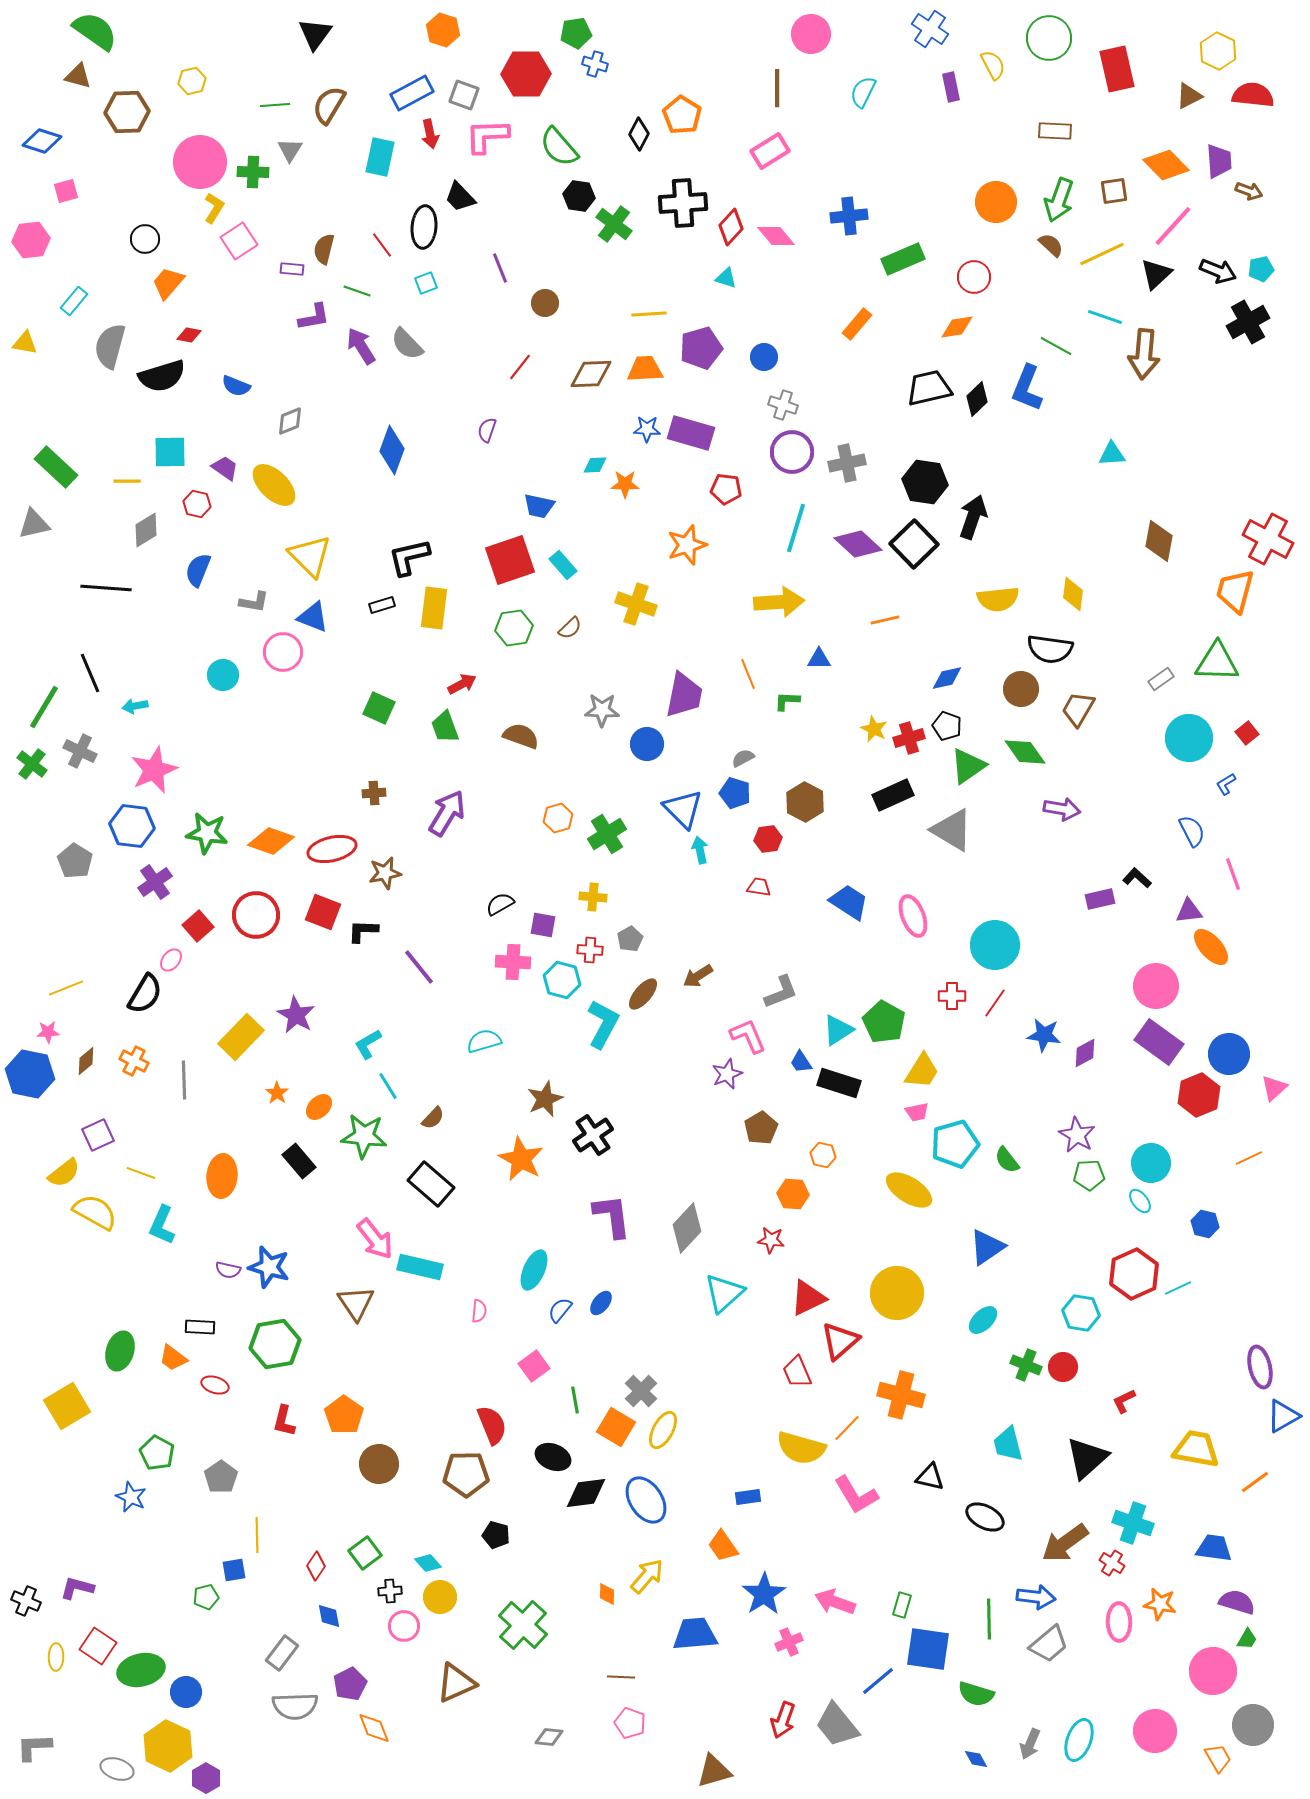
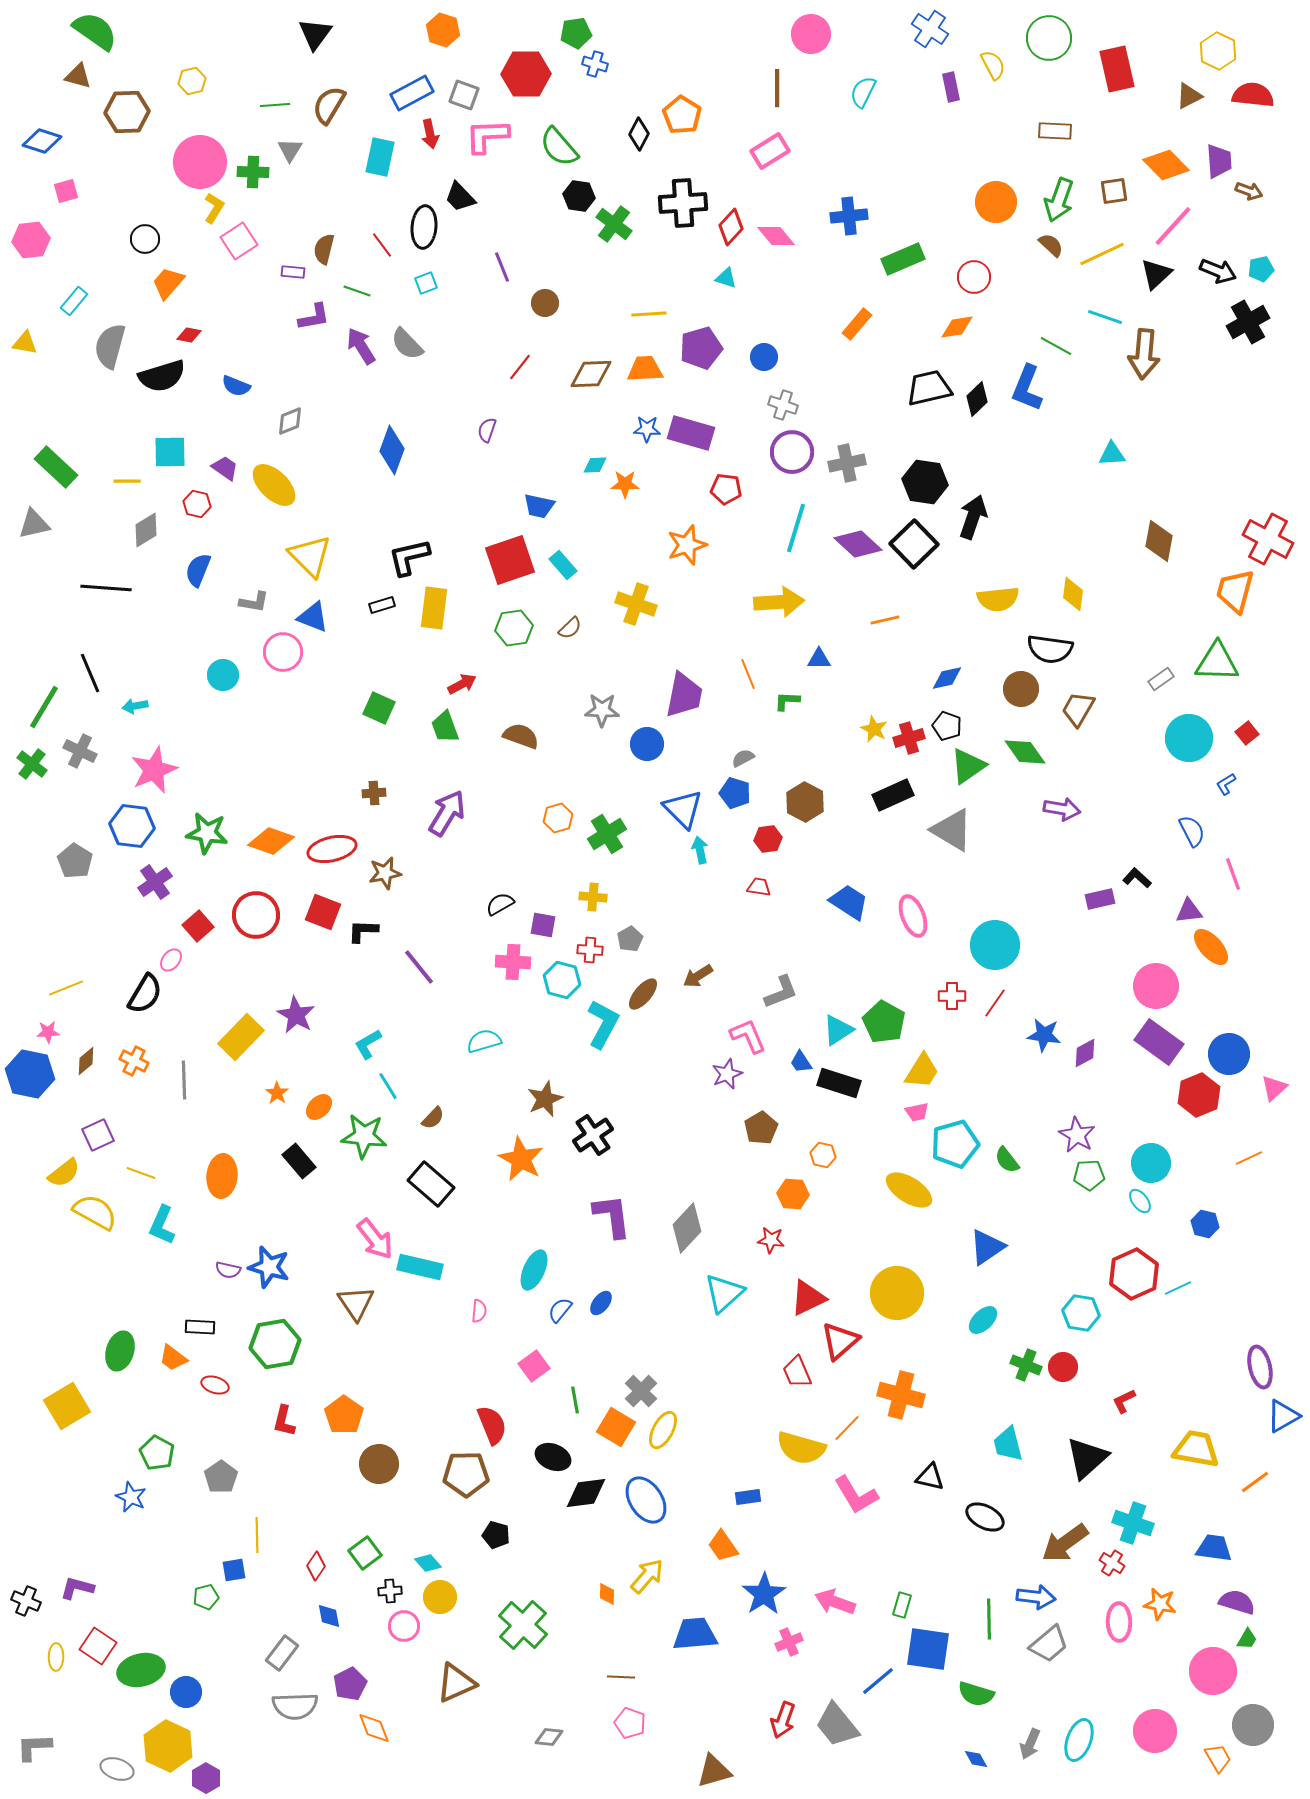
purple line at (500, 268): moved 2 px right, 1 px up
purple rectangle at (292, 269): moved 1 px right, 3 px down
